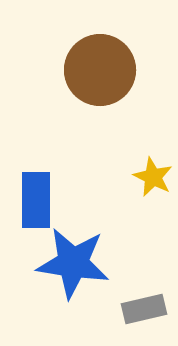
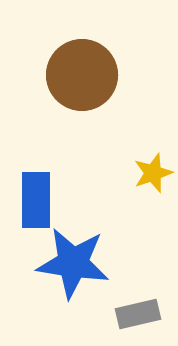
brown circle: moved 18 px left, 5 px down
yellow star: moved 4 px up; rotated 27 degrees clockwise
gray rectangle: moved 6 px left, 5 px down
